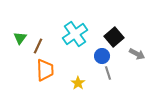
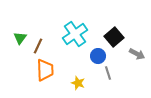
blue circle: moved 4 px left
yellow star: rotated 16 degrees counterclockwise
